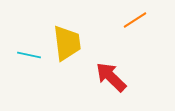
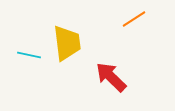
orange line: moved 1 px left, 1 px up
